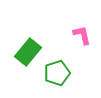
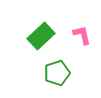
green rectangle: moved 13 px right, 16 px up; rotated 8 degrees clockwise
